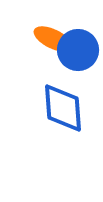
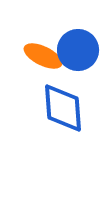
orange ellipse: moved 10 px left, 17 px down
